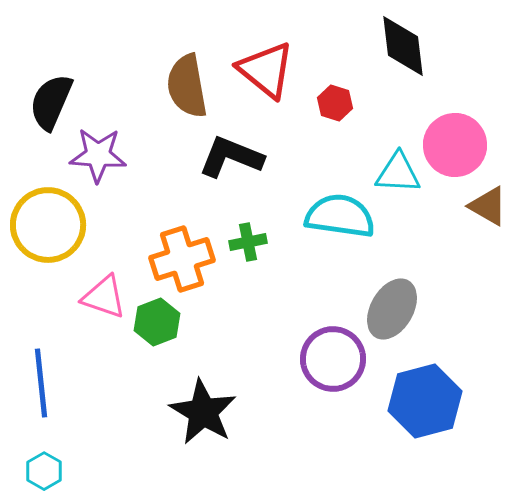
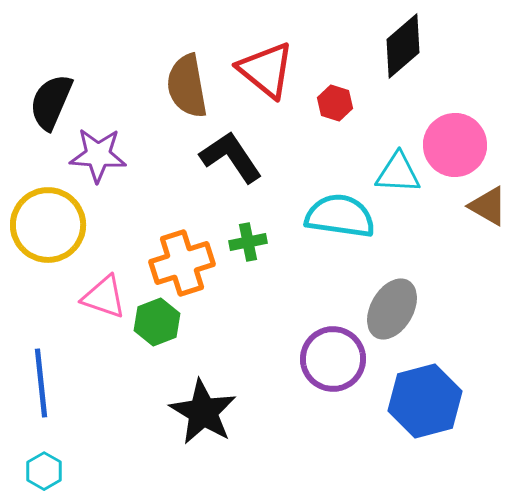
black diamond: rotated 56 degrees clockwise
black L-shape: rotated 34 degrees clockwise
orange cross: moved 4 px down
